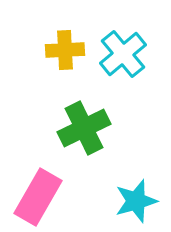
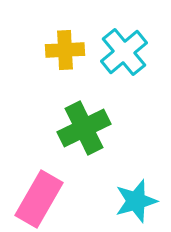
cyan cross: moved 1 px right, 2 px up
pink rectangle: moved 1 px right, 2 px down
